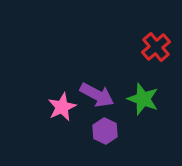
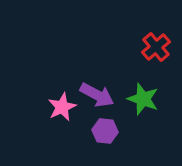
purple hexagon: rotated 20 degrees counterclockwise
